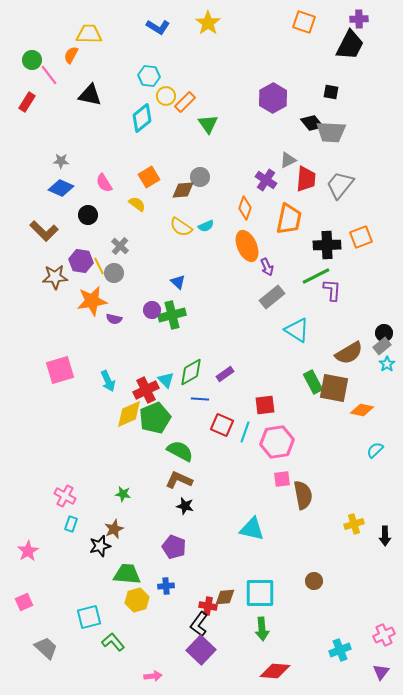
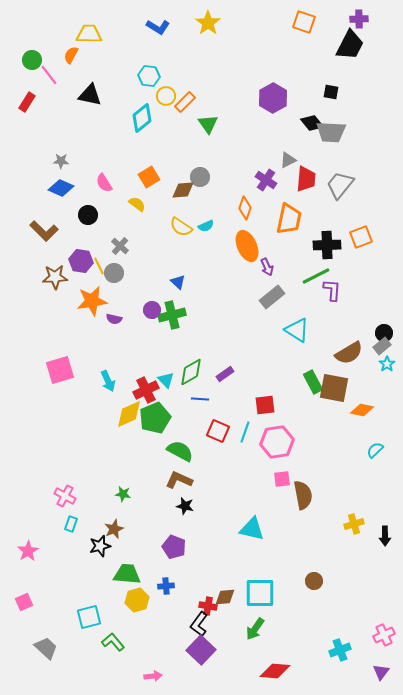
red square at (222, 425): moved 4 px left, 6 px down
green arrow at (262, 629): moved 7 px left; rotated 40 degrees clockwise
